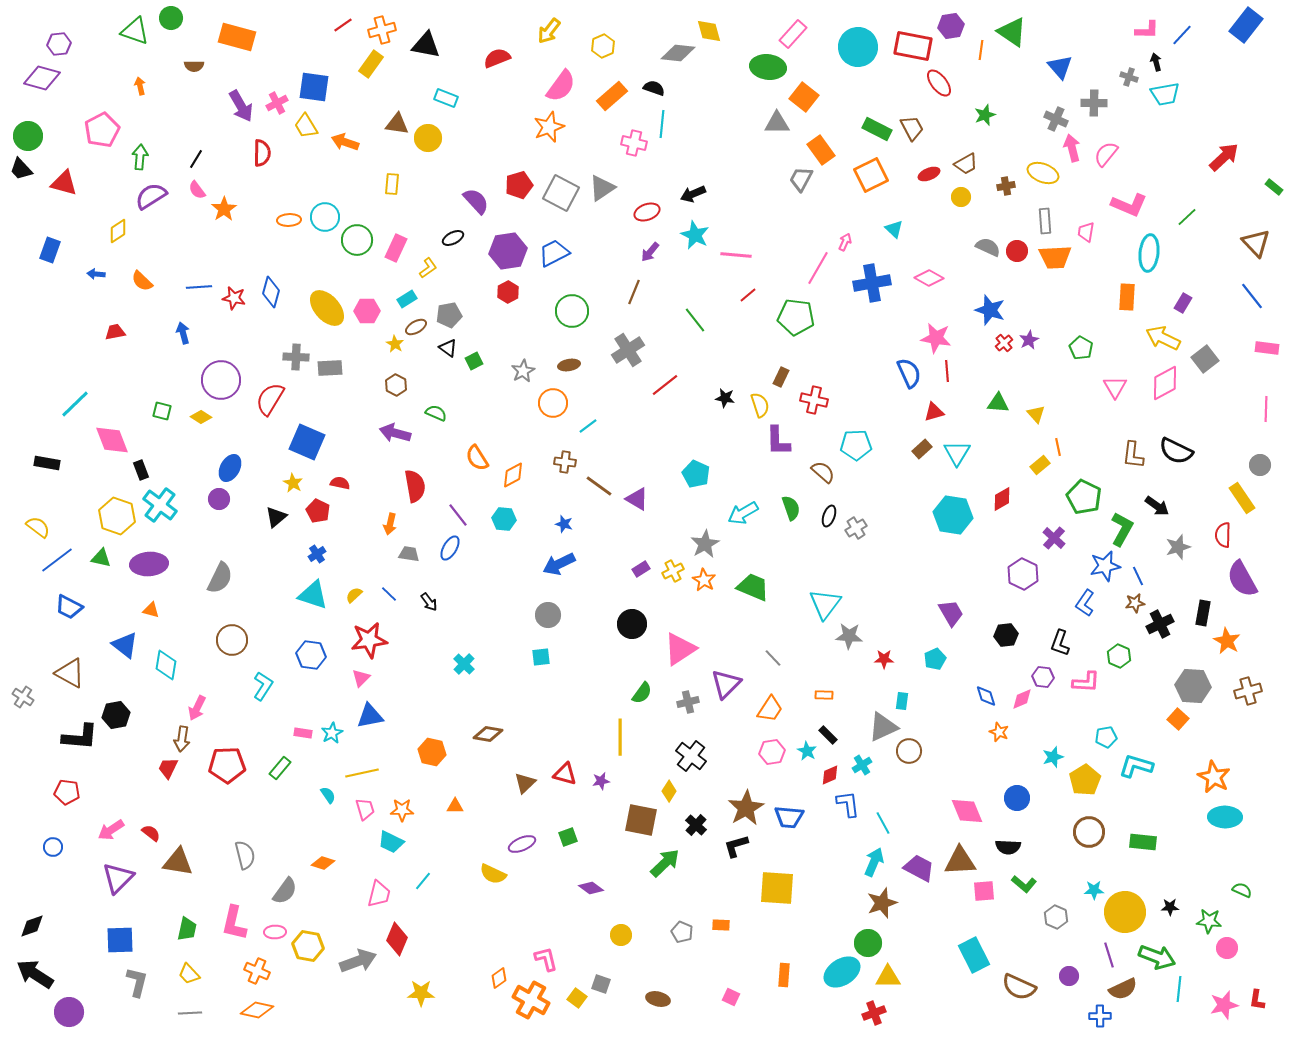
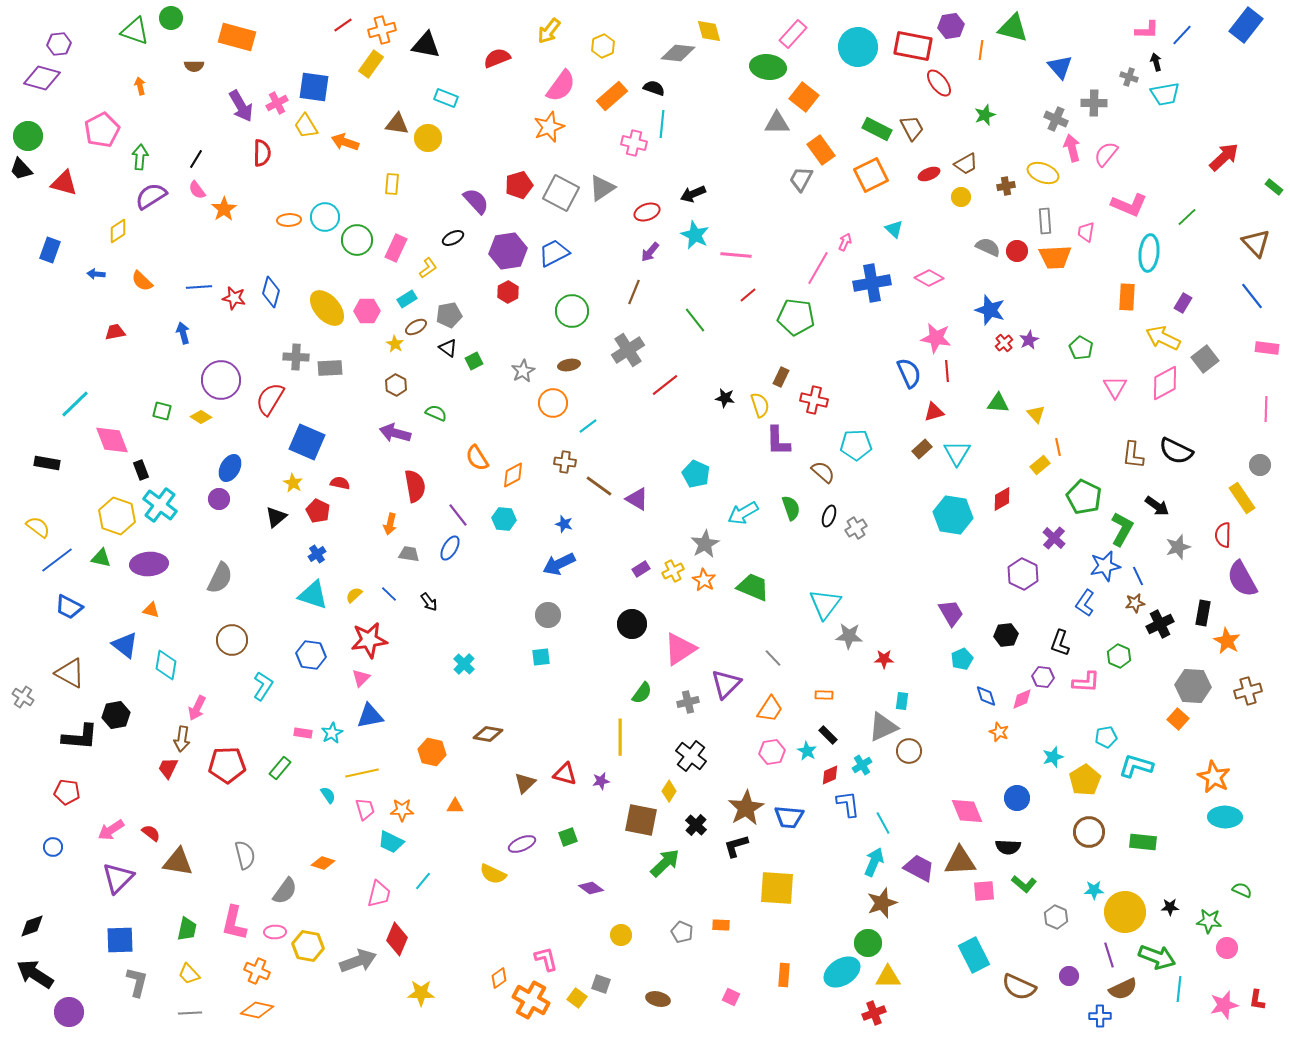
green triangle at (1012, 32): moved 1 px right, 4 px up; rotated 20 degrees counterclockwise
cyan pentagon at (935, 659): moved 27 px right
